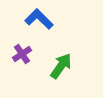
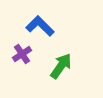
blue L-shape: moved 1 px right, 7 px down
